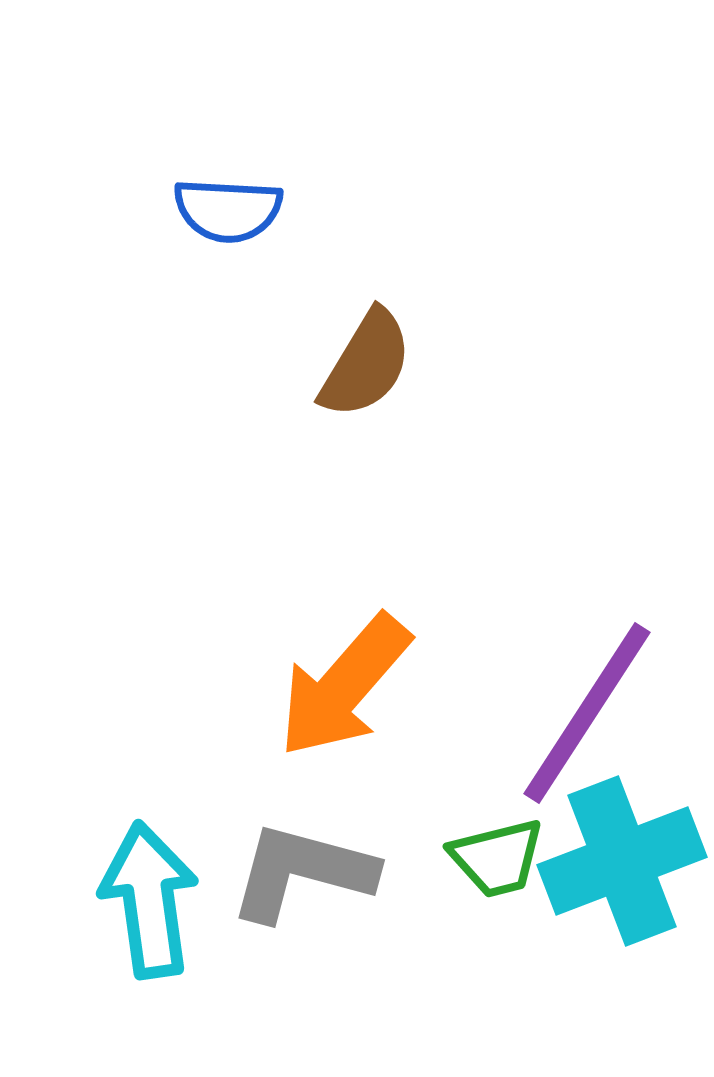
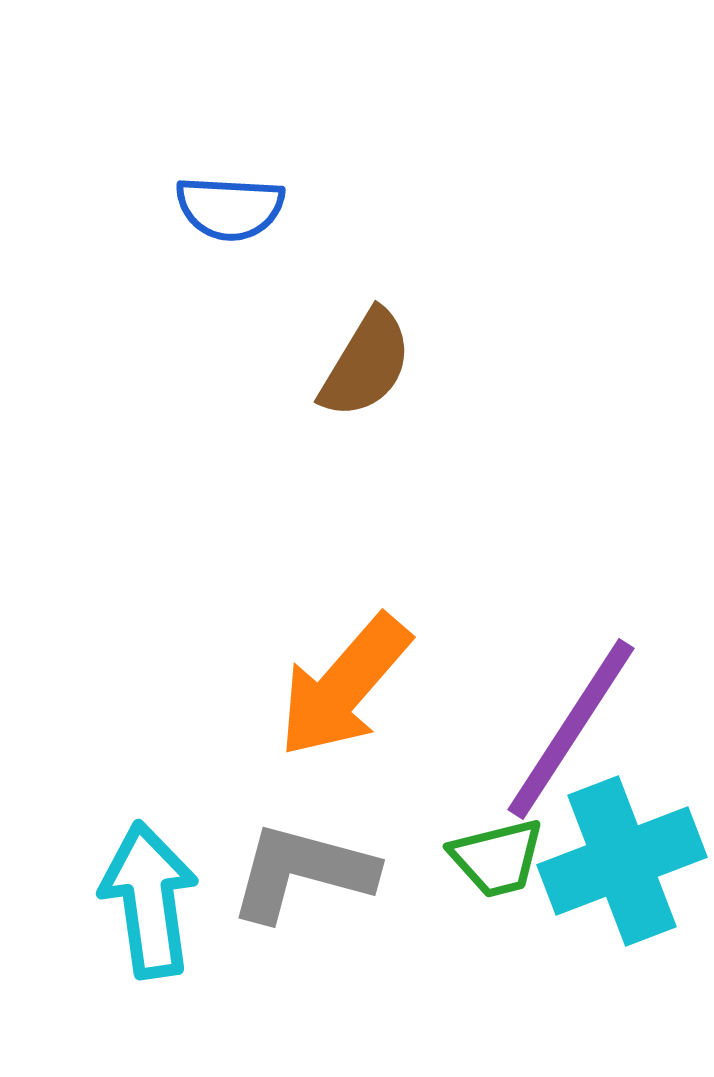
blue semicircle: moved 2 px right, 2 px up
purple line: moved 16 px left, 16 px down
